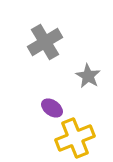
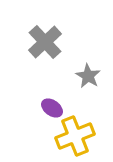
gray cross: rotated 12 degrees counterclockwise
yellow cross: moved 2 px up
